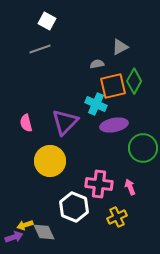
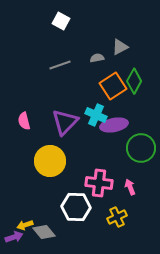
white square: moved 14 px right
gray line: moved 20 px right, 16 px down
gray semicircle: moved 6 px up
orange square: rotated 20 degrees counterclockwise
cyan cross: moved 11 px down
pink semicircle: moved 2 px left, 2 px up
green circle: moved 2 px left
pink cross: moved 1 px up
white hexagon: moved 2 px right; rotated 20 degrees counterclockwise
gray diamond: rotated 15 degrees counterclockwise
